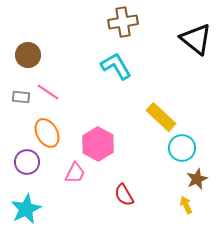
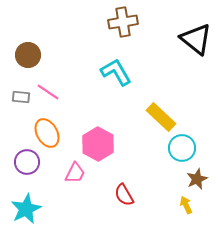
cyan L-shape: moved 6 px down
